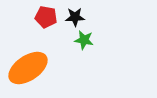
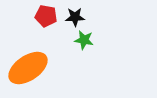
red pentagon: moved 1 px up
